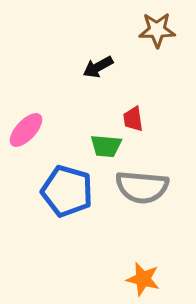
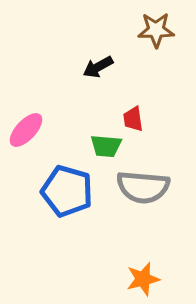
brown star: moved 1 px left
gray semicircle: moved 1 px right
orange star: rotated 28 degrees counterclockwise
